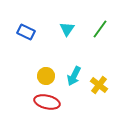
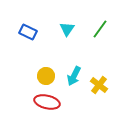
blue rectangle: moved 2 px right
